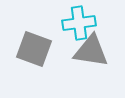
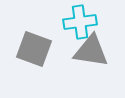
cyan cross: moved 1 px right, 1 px up
